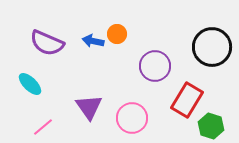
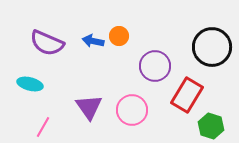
orange circle: moved 2 px right, 2 px down
cyan ellipse: rotated 30 degrees counterclockwise
red rectangle: moved 5 px up
pink circle: moved 8 px up
pink line: rotated 20 degrees counterclockwise
